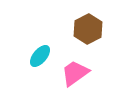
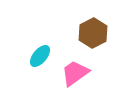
brown hexagon: moved 5 px right, 4 px down
